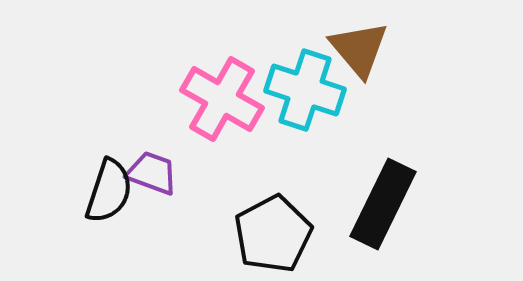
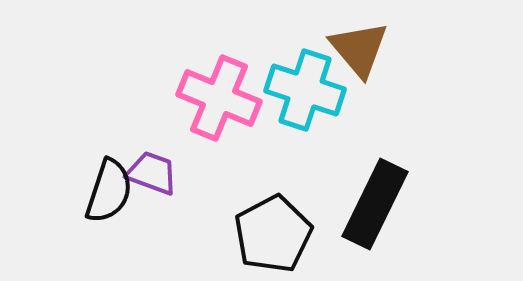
pink cross: moved 3 px left, 1 px up; rotated 8 degrees counterclockwise
black rectangle: moved 8 px left
